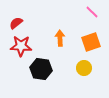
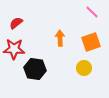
red star: moved 7 px left, 3 px down
black hexagon: moved 6 px left
